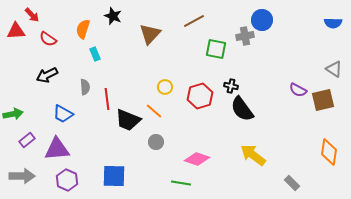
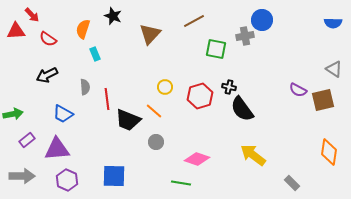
black cross: moved 2 px left, 1 px down
